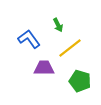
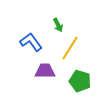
blue L-shape: moved 2 px right, 3 px down
yellow line: rotated 20 degrees counterclockwise
purple trapezoid: moved 1 px right, 3 px down
